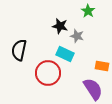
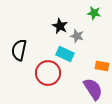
green star: moved 6 px right, 2 px down; rotated 24 degrees counterclockwise
black star: rotated 14 degrees clockwise
